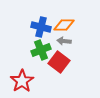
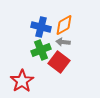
orange diamond: rotated 30 degrees counterclockwise
gray arrow: moved 1 px left, 1 px down
